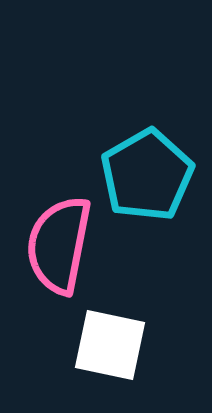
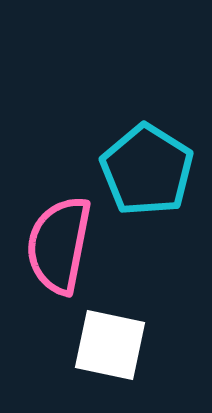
cyan pentagon: moved 5 px up; rotated 10 degrees counterclockwise
